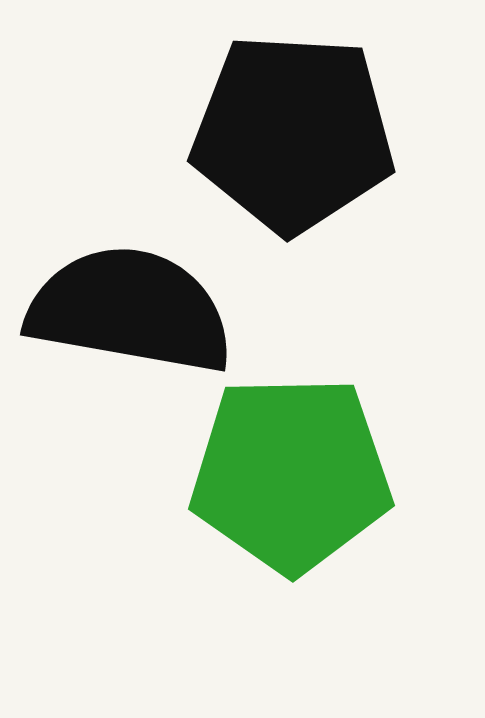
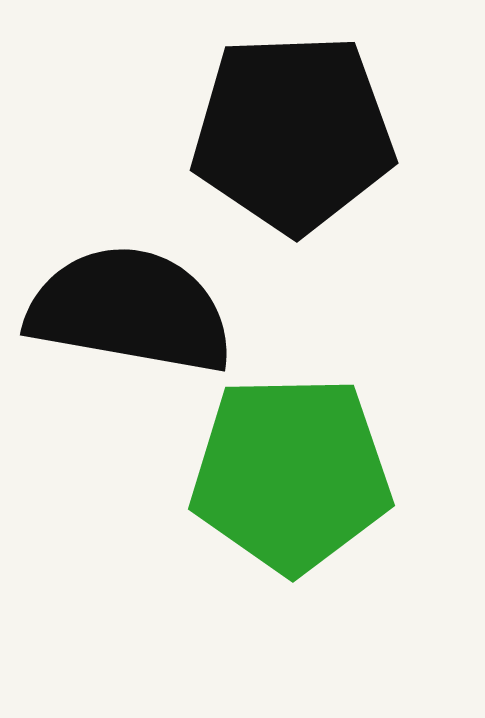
black pentagon: rotated 5 degrees counterclockwise
